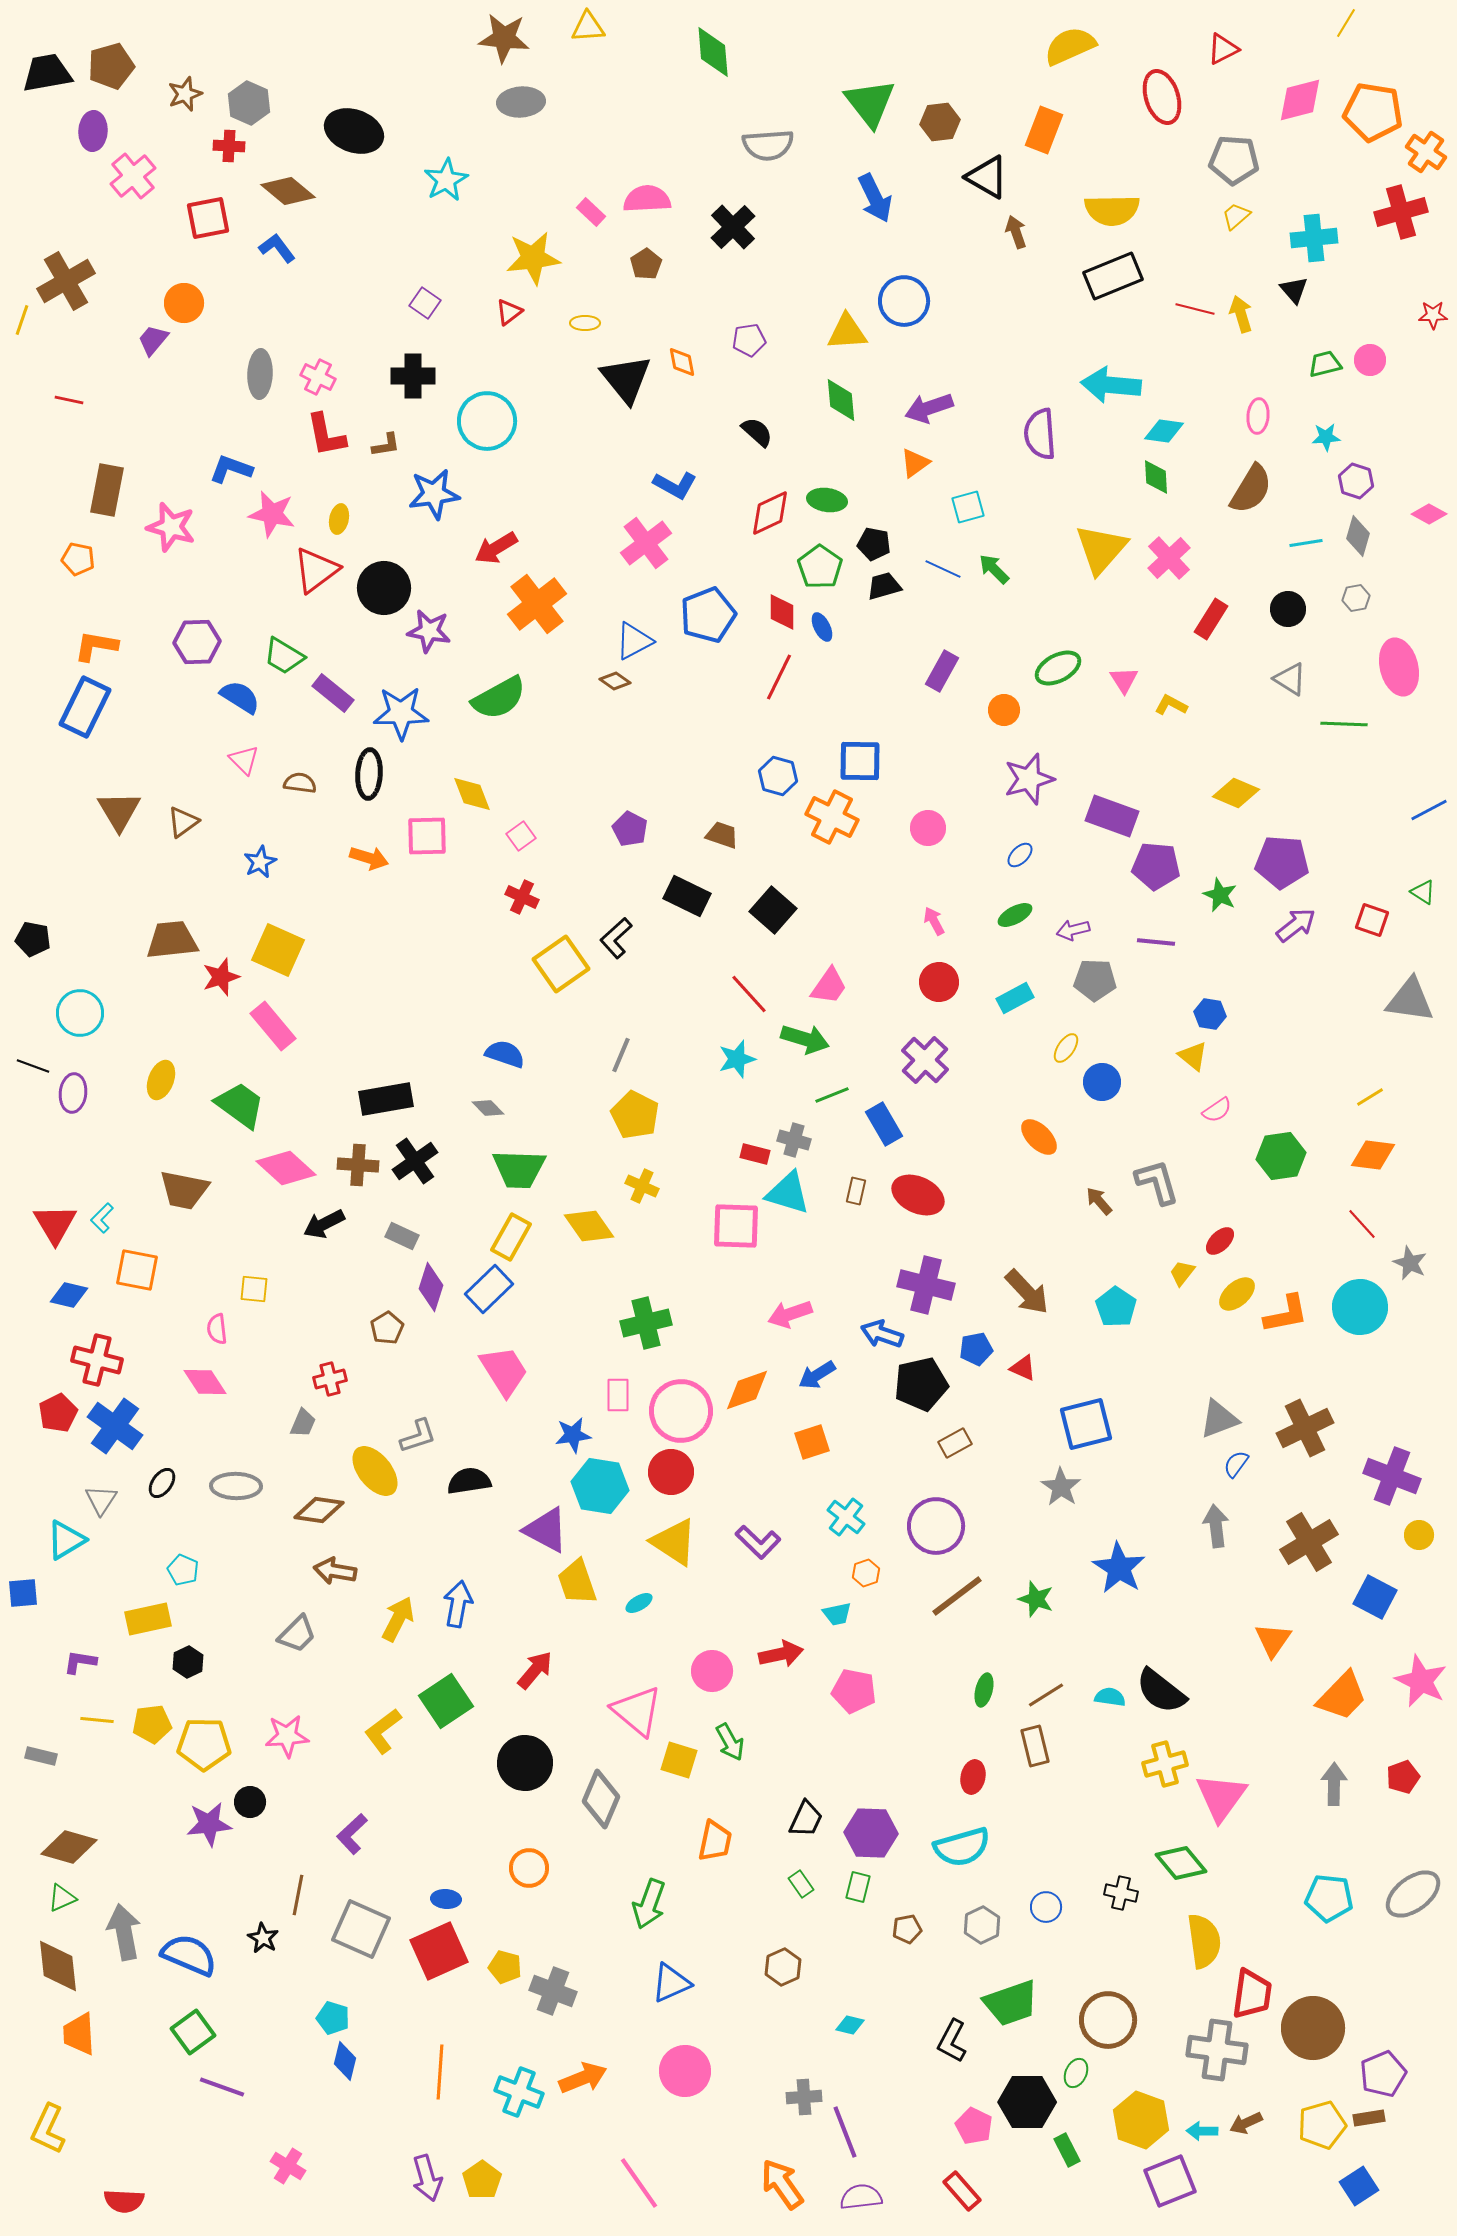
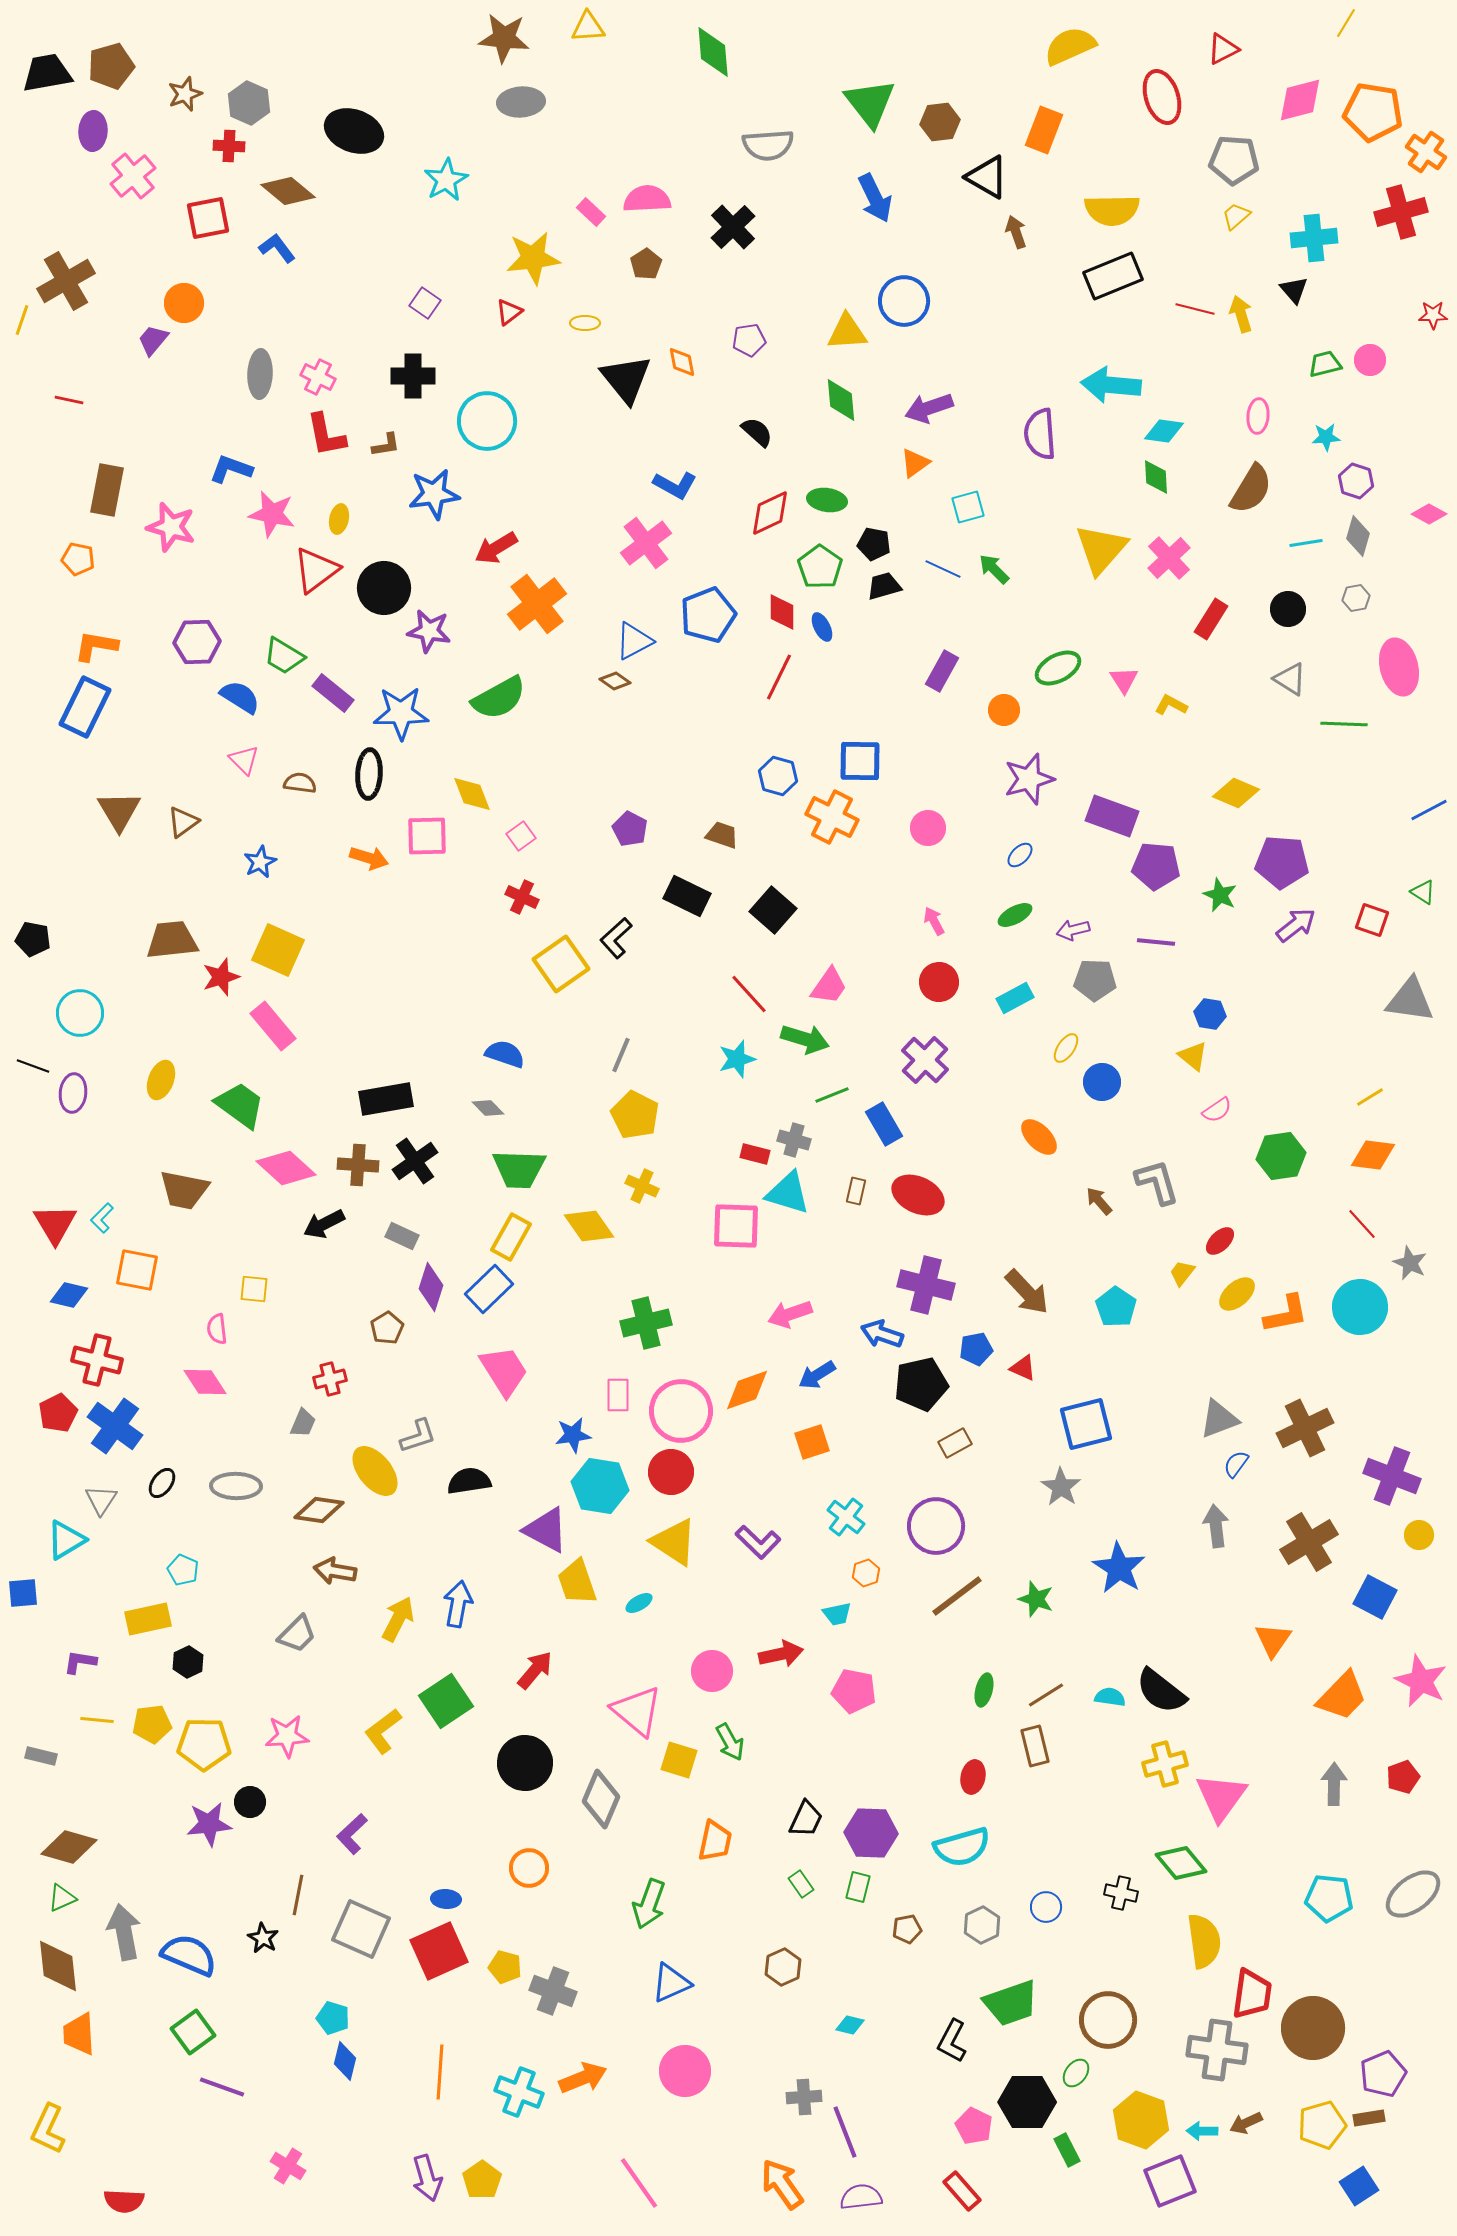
green ellipse at (1076, 2073): rotated 12 degrees clockwise
